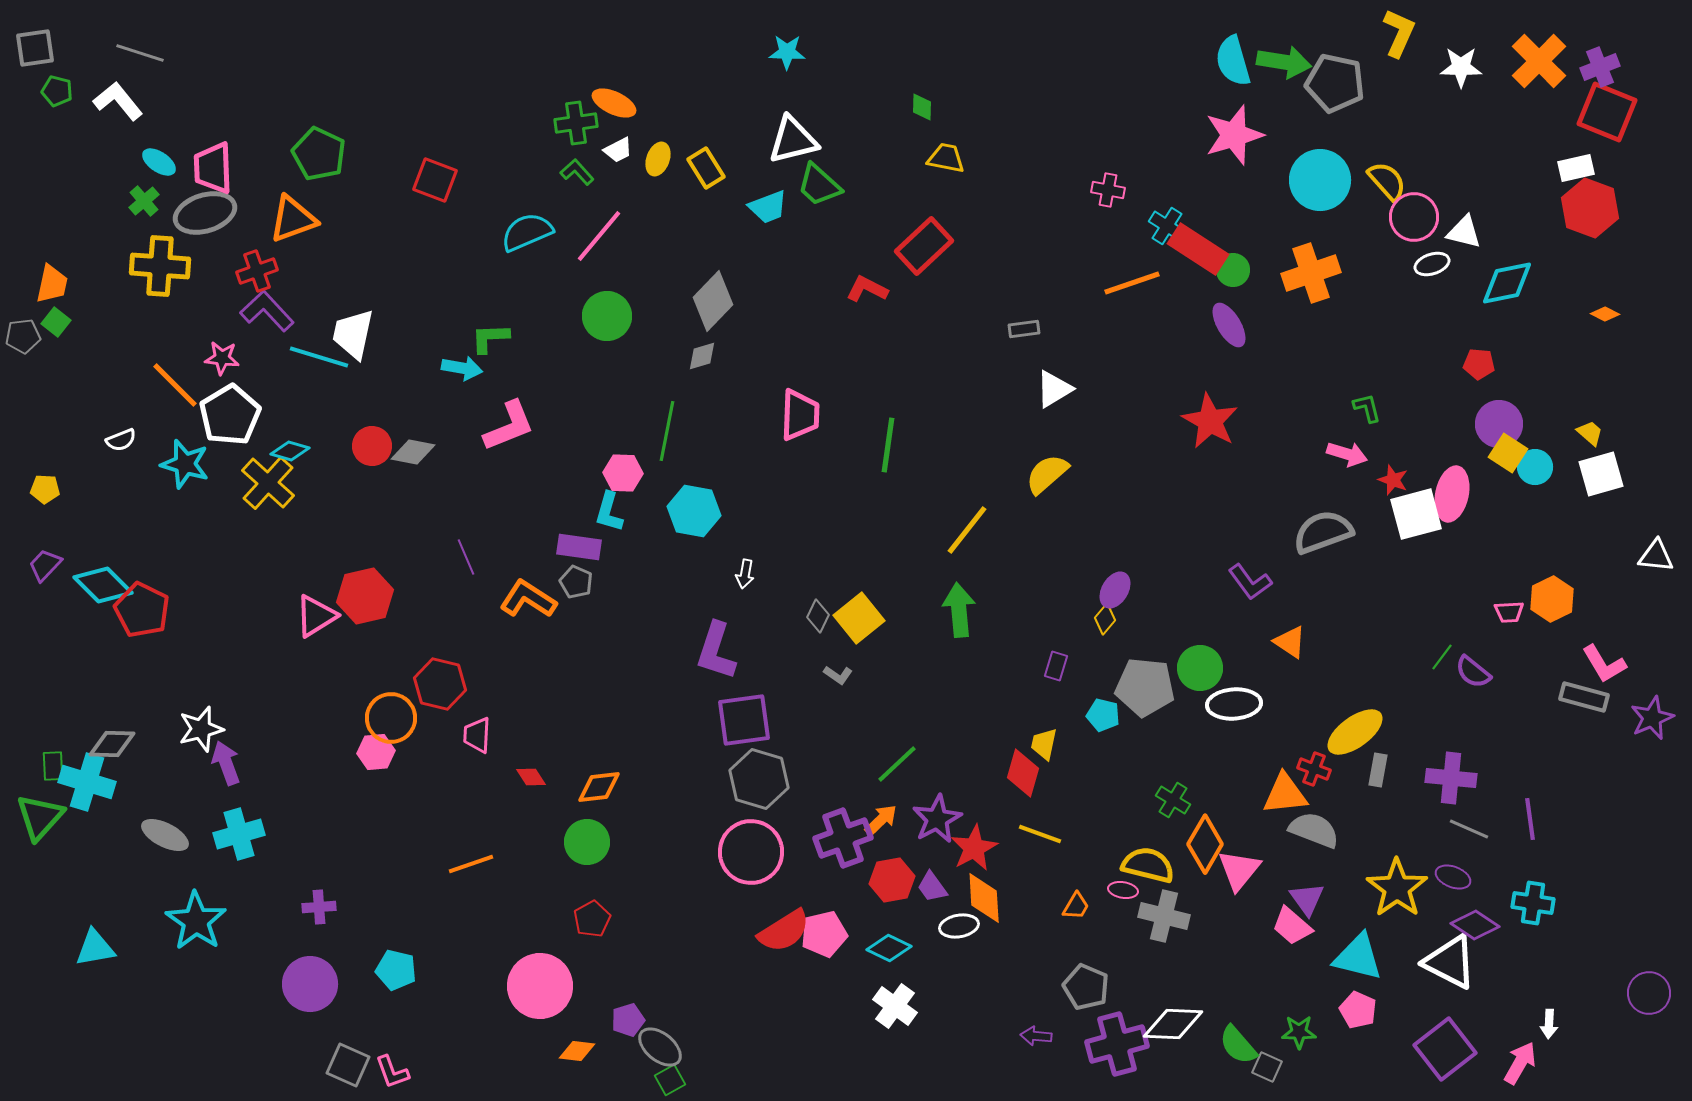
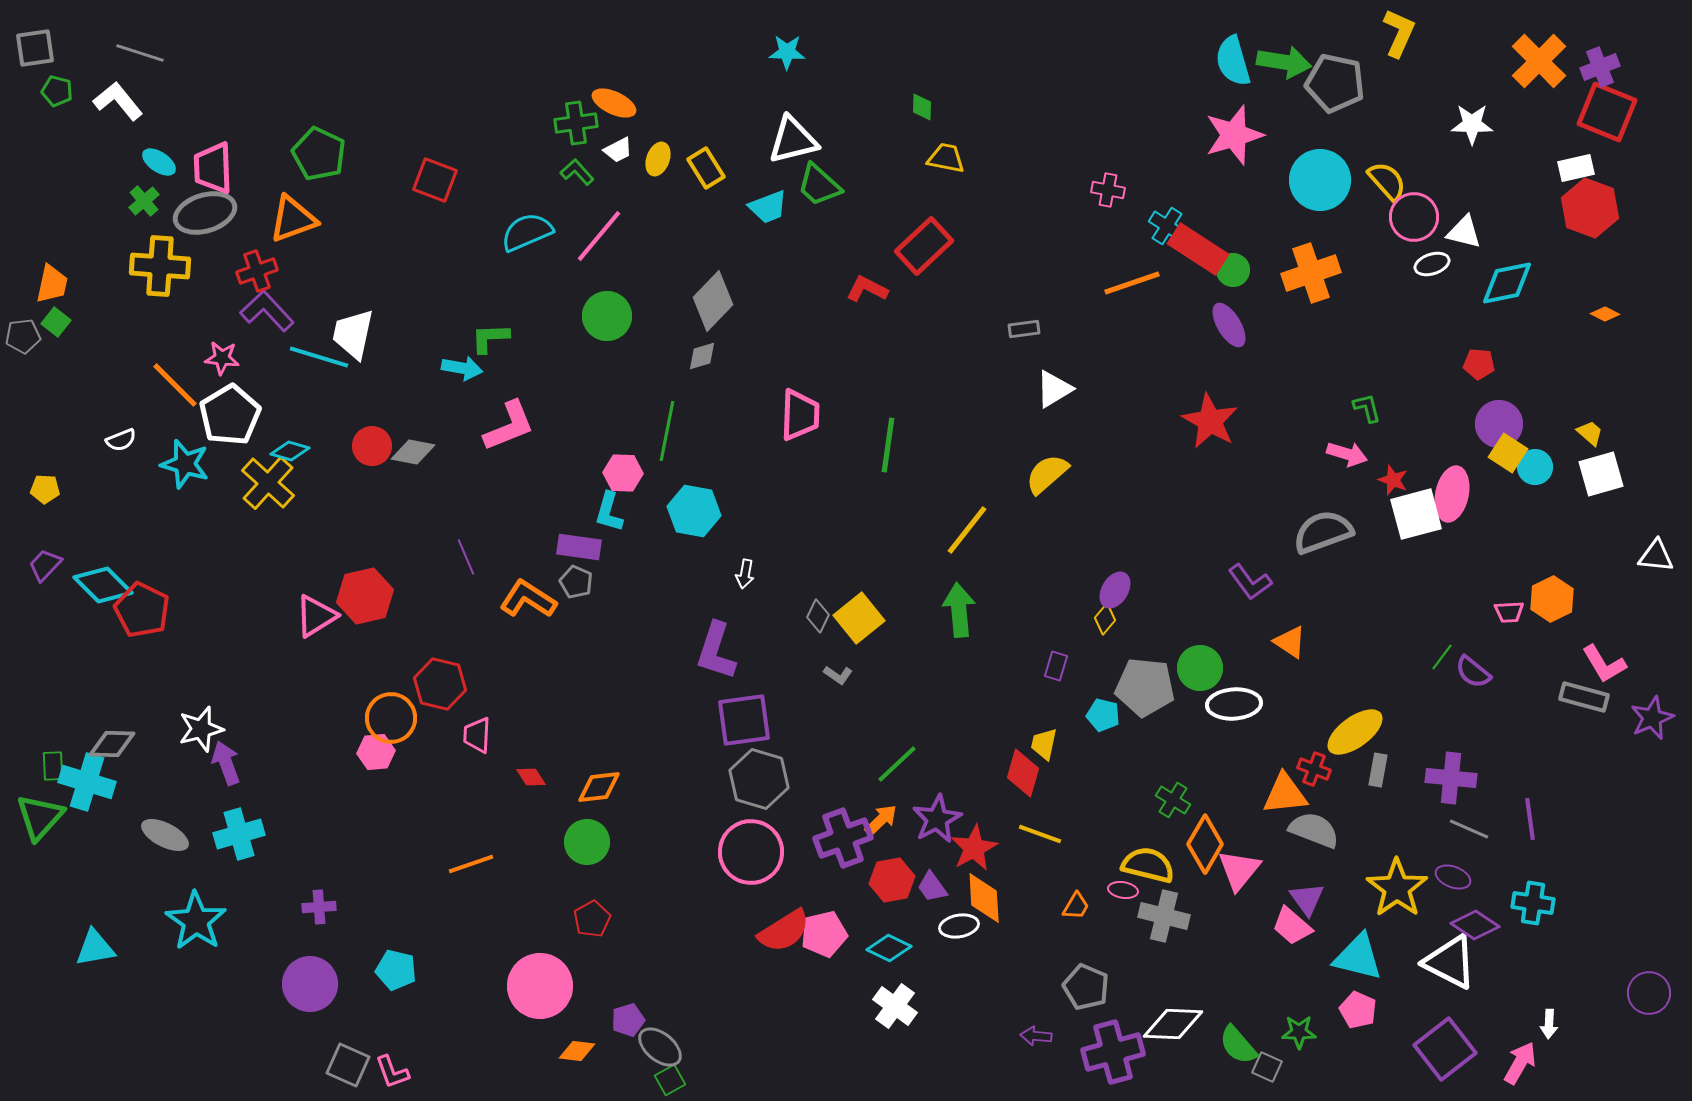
white star at (1461, 67): moved 11 px right, 57 px down
purple cross at (1117, 1044): moved 4 px left, 8 px down
